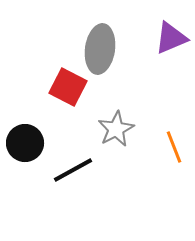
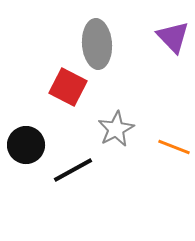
purple triangle: moved 2 px right, 1 px up; rotated 51 degrees counterclockwise
gray ellipse: moved 3 px left, 5 px up; rotated 12 degrees counterclockwise
black circle: moved 1 px right, 2 px down
orange line: rotated 48 degrees counterclockwise
